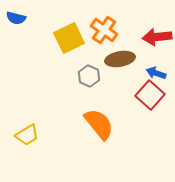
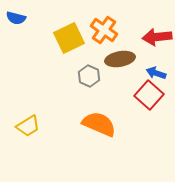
red square: moved 1 px left
orange semicircle: rotated 28 degrees counterclockwise
yellow trapezoid: moved 1 px right, 9 px up
